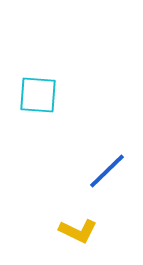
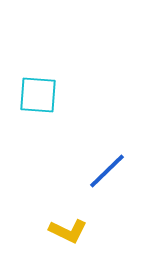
yellow L-shape: moved 10 px left
